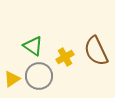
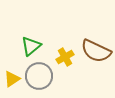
green triangle: moved 2 px left; rotated 45 degrees clockwise
brown semicircle: rotated 40 degrees counterclockwise
